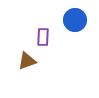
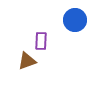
purple rectangle: moved 2 px left, 4 px down
